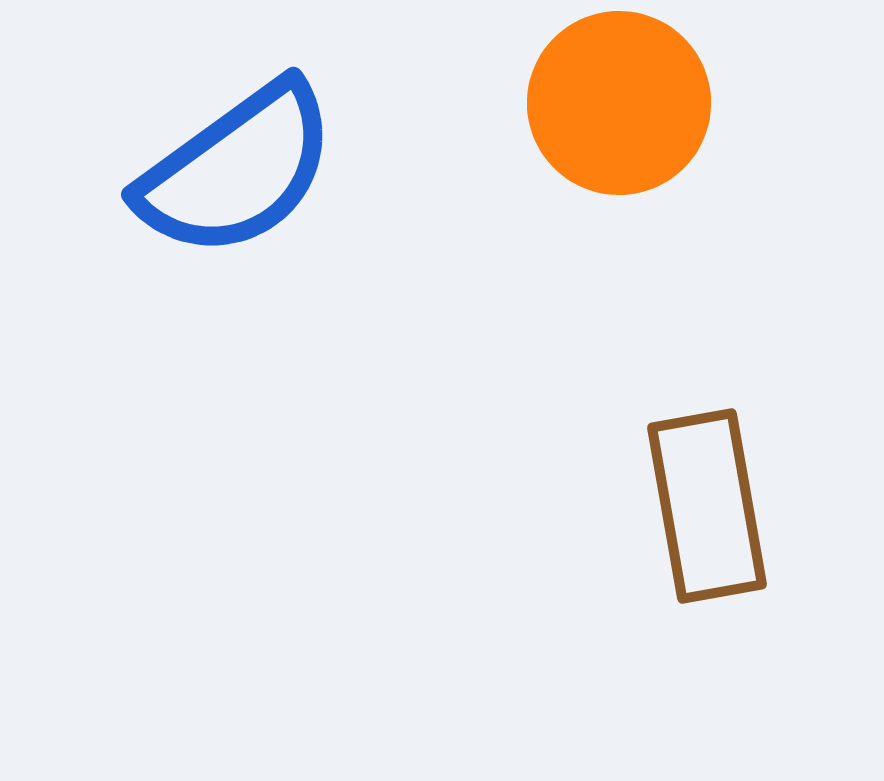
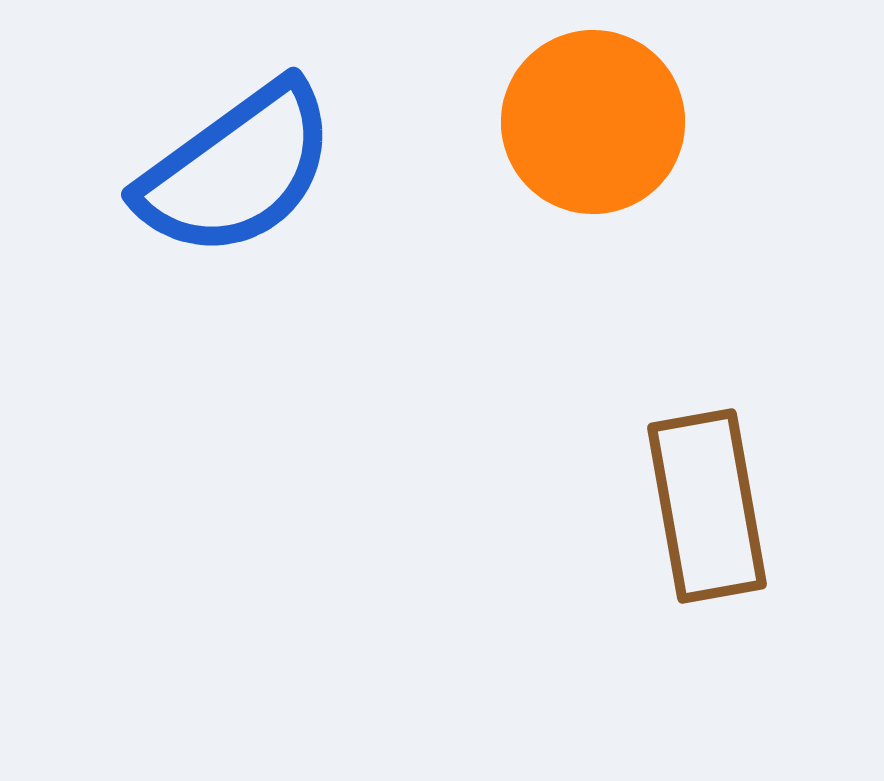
orange circle: moved 26 px left, 19 px down
